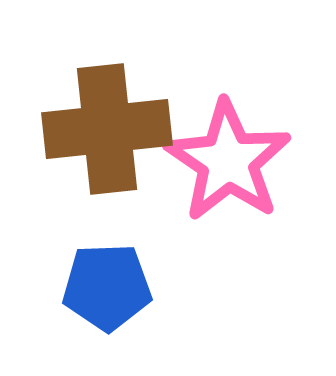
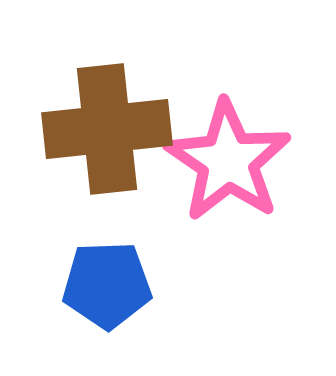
blue pentagon: moved 2 px up
